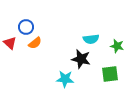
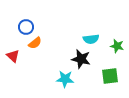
red triangle: moved 3 px right, 13 px down
green square: moved 2 px down
